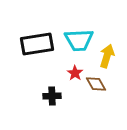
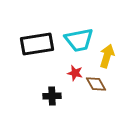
cyan trapezoid: rotated 8 degrees counterclockwise
red star: rotated 21 degrees counterclockwise
